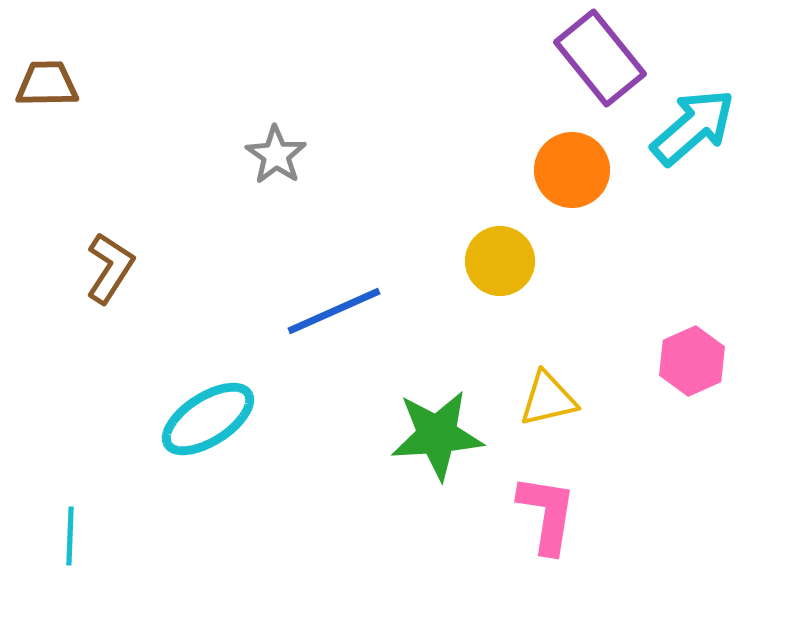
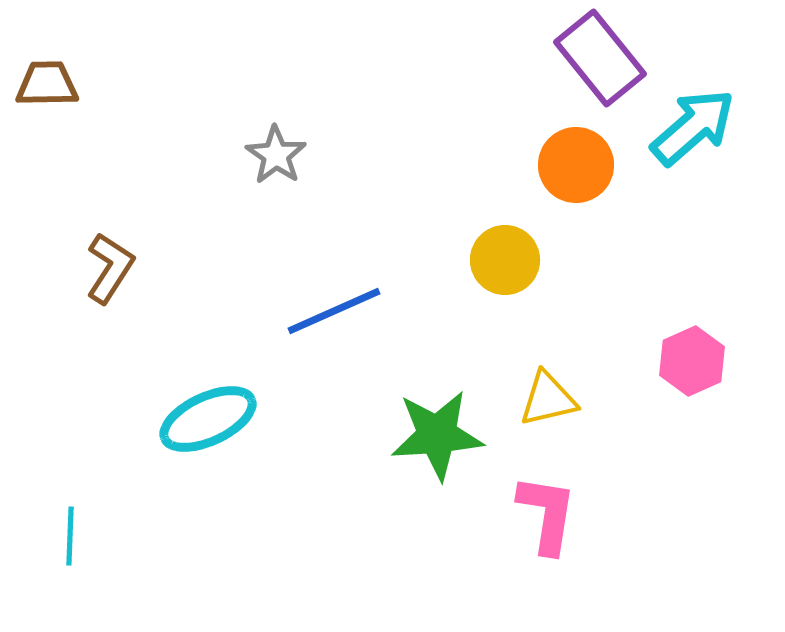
orange circle: moved 4 px right, 5 px up
yellow circle: moved 5 px right, 1 px up
cyan ellipse: rotated 8 degrees clockwise
